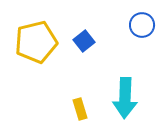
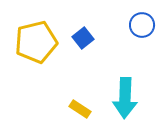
blue square: moved 1 px left, 3 px up
yellow rectangle: rotated 40 degrees counterclockwise
